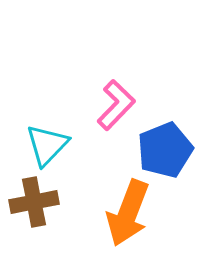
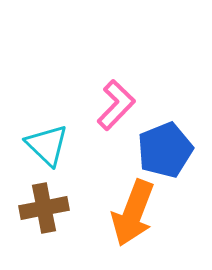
cyan triangle: rotated 30 degrees counterclockwise
brown cross: moved 10 px right, 6 px down
orange arrow: moved 5 px right
